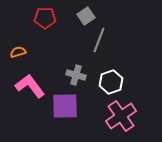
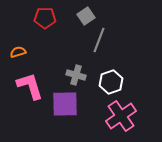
pink L-shape: rotated 20 degrees clockwise
purple square: moved 2 px up
